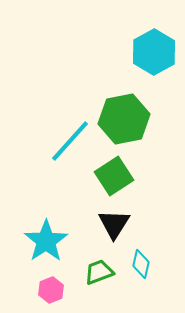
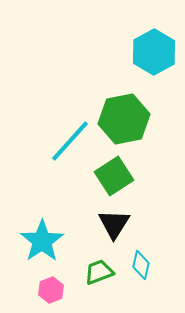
cyan star: moved 4 px left
cyan diamond: moved 1 px down
